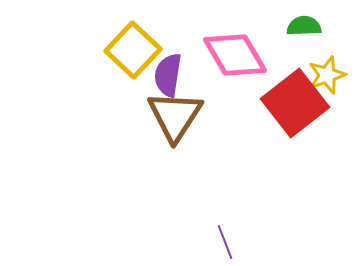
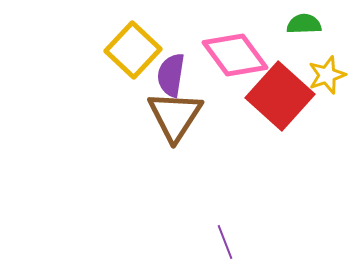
green semicircle: moved 2 px up
pink diamond: rotated 6 degrees counterclockwise
purple semicircle: moved 3 px right
red square: moved 15 px left, 7 px up; rotated 10 degrees counterclockwise
